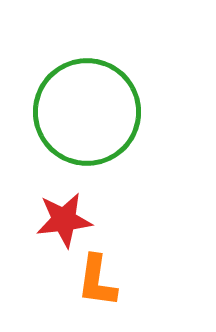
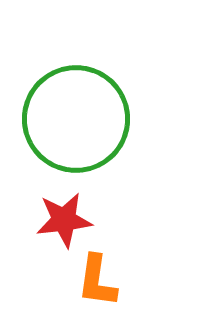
green circle: moved 11 px left, 7 px down
